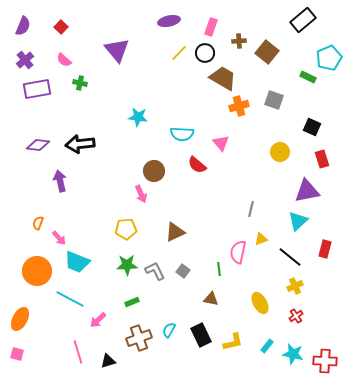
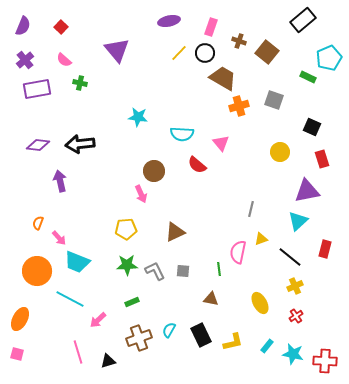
brown cross at (239, 41): rotated 24 degrees clockwise
gray square at (183, 271): rotated 32 degrees counterclockwise
